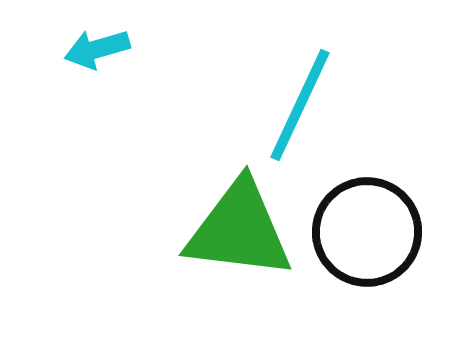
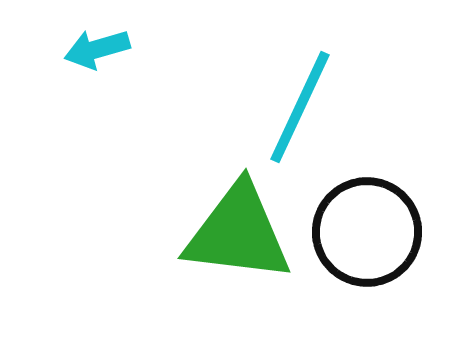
cyan line: moved 2 px down
green triangle: moved 1 px left, 3 px down
